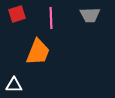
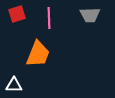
pink line: moved 2 px left
orange trapezoid: moved 2 px down
